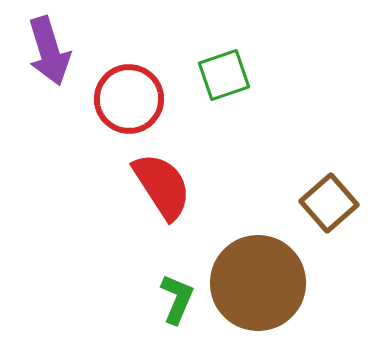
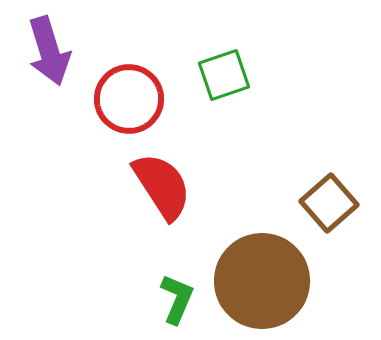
brown circle: moved 4 px right, 2 px up
